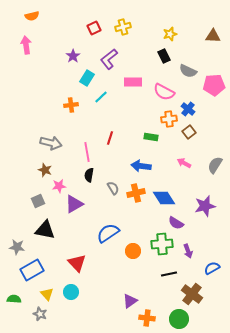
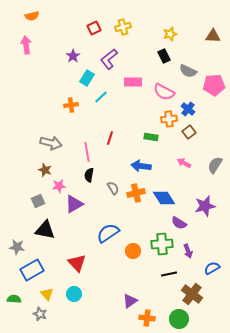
purple semicircle at (176, 223): moved 3 px right
cyan circle at (71, 292): moved 3 px right, 2 px down
